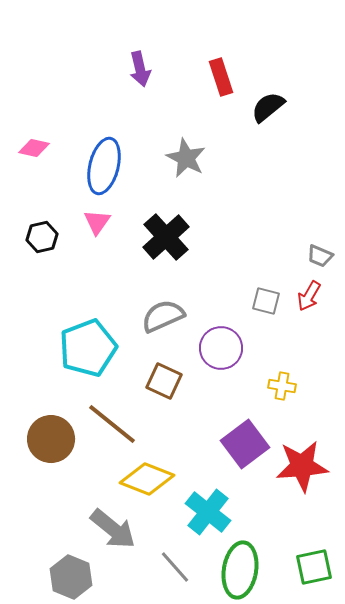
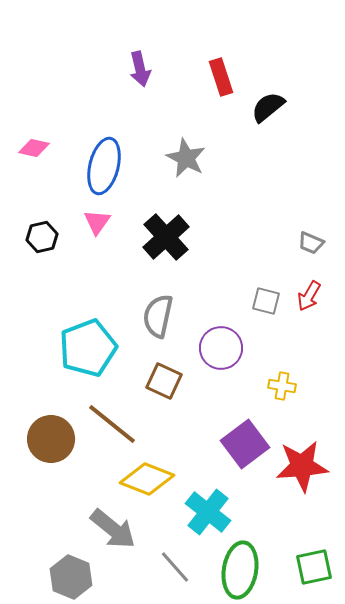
gray trapezoid: moved 9 px left, 13 px up
gray semicircle: moved 5 px left; rotated 54 degrees counterclockwise
